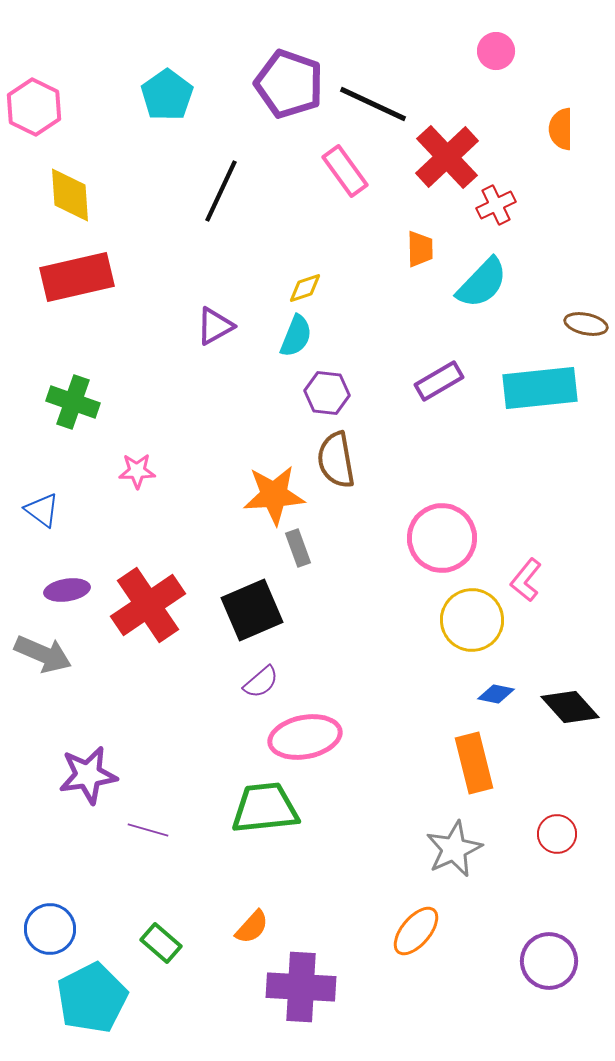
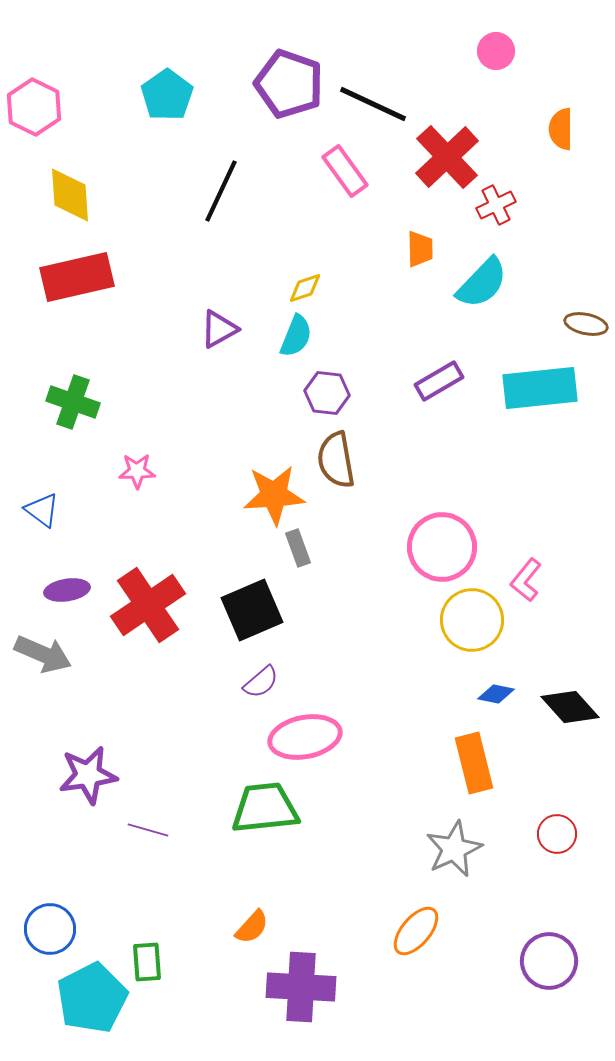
purple triangle at (215, 326): moved 4 px right, 3 px down
pink circle at (442, 538): moved 9 px down
green rectangle at (161, 943): moved 14 px left, 19 px down; rotated 45 degrees clockwise
